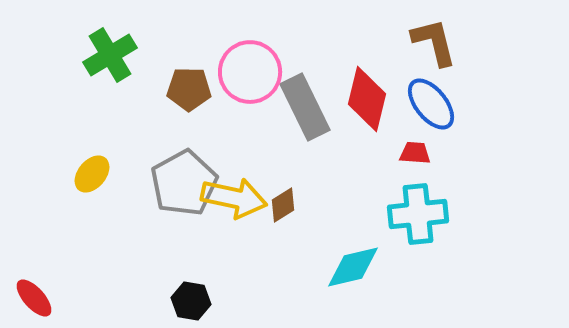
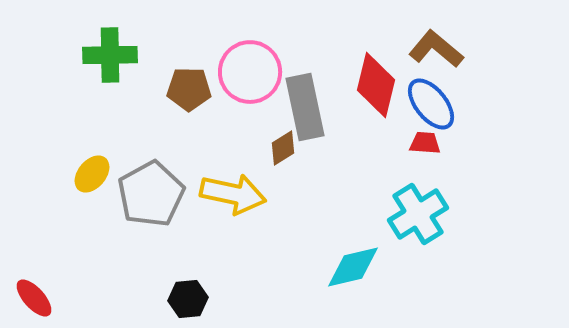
brown L-shape: moved 2 px right, 7 px down; rotated 36 degrees counterclockwise
green cross: rotated 30 degrees clockwise
red diamond: moved 9 px right, 14 px up
gray rectangle: rotated 14 degrees clockwise
red trapezoid: moved 10 px right, 10 px up
gray pentagon: moved 33 px left, 11 px down
yellow arrow: moved 1 px left, 4 px up
brown diamond: moved 57 px up
cyan cross: rotated 26 degrees counterclockwise
black hexagon: moved 3 px left, 2 px up; rotated 15 degrees counterclockwise
